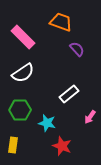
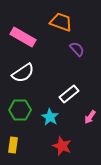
pink rectangle: rotated 15 degrees counterclockwise
cyan star: moved 3 px right, 6 px up; rotated 18 degrees clockwise
